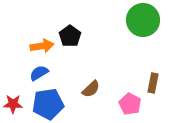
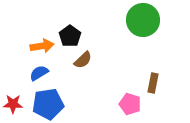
brown semicircle: moved 8 px left, 29 px up
pink pentagon: rotated 10 degrees counterclockwise
